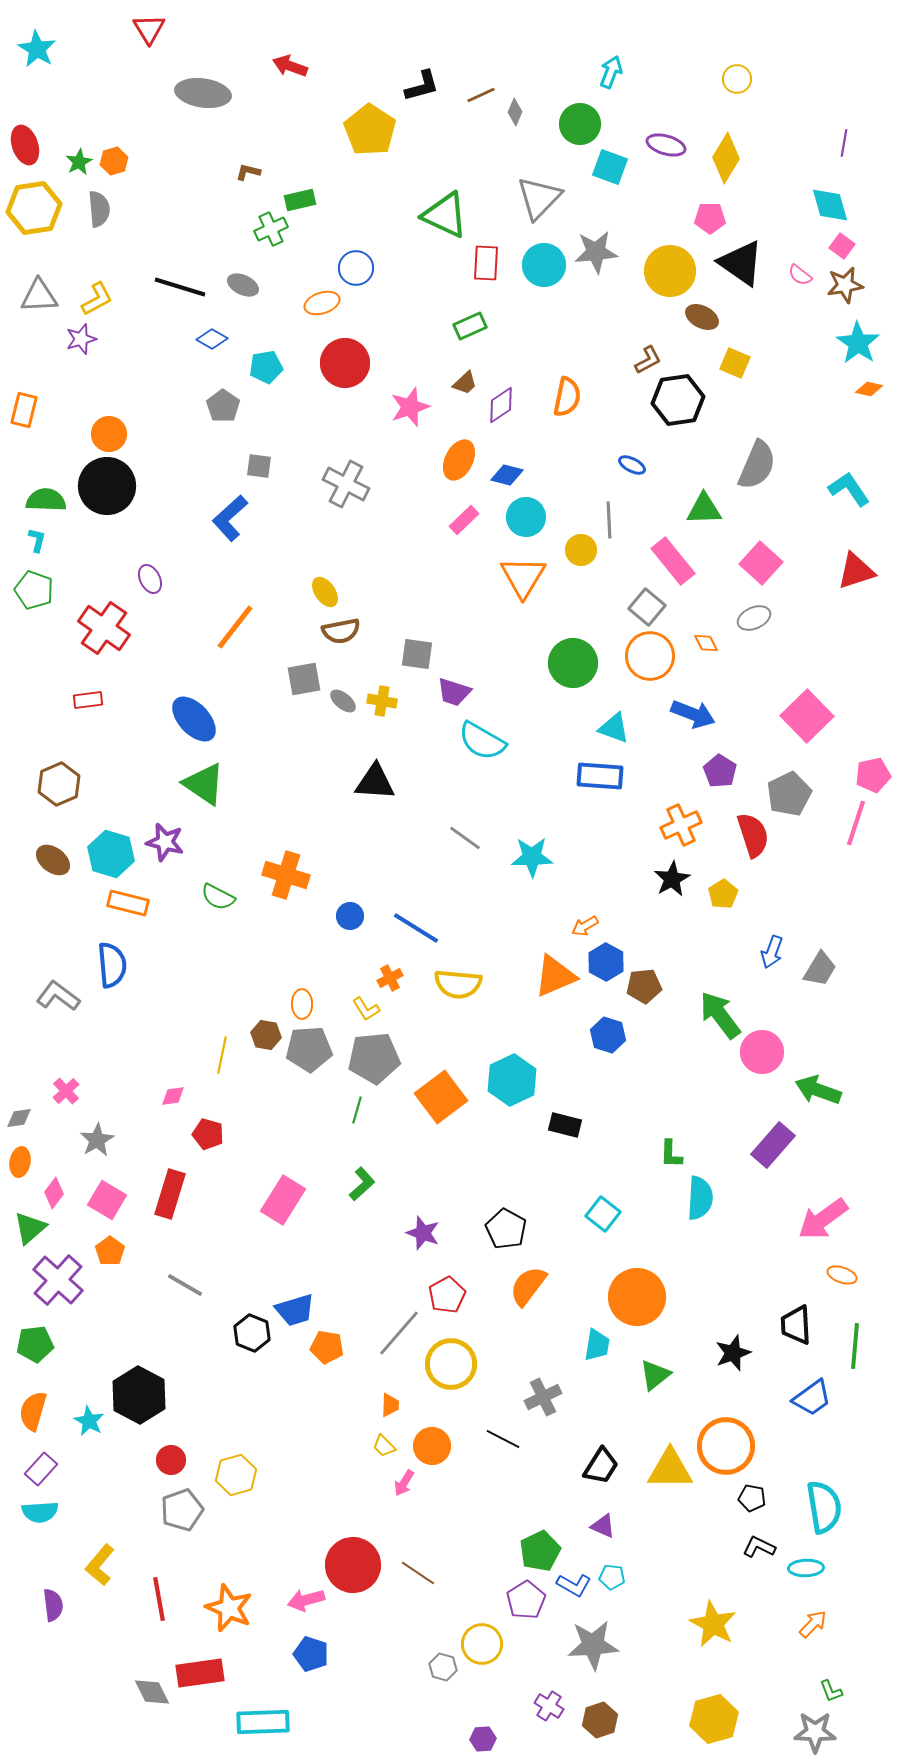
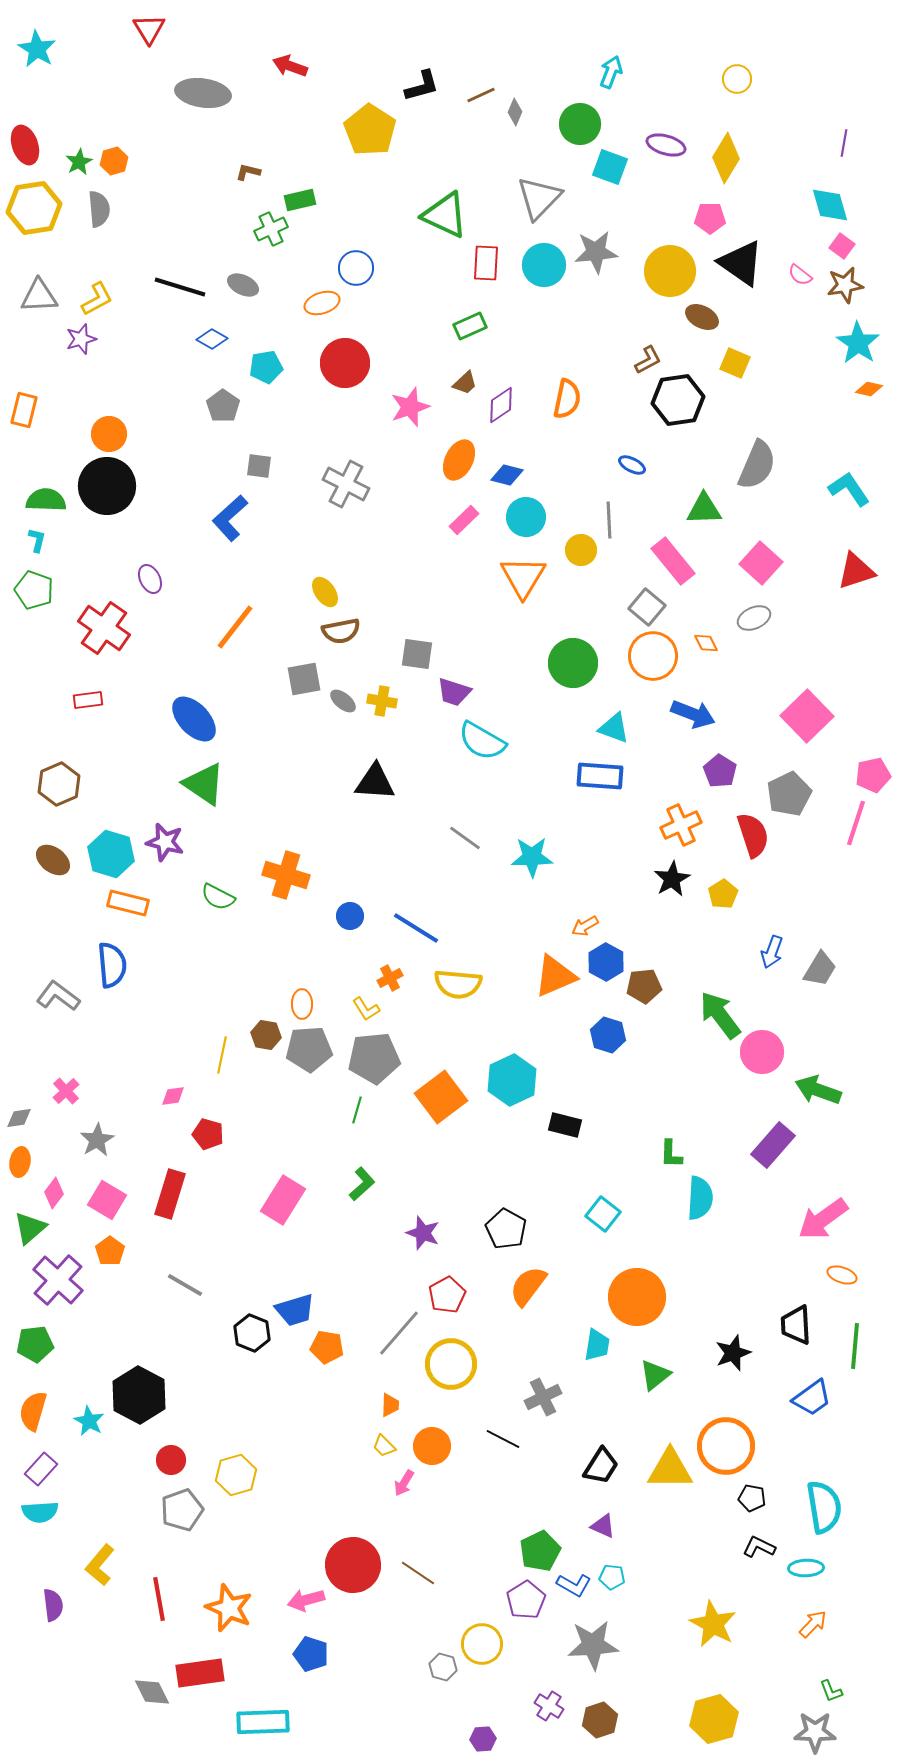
orange semicircle at (567, 397): moved 2 px down
orange circle at (650, 656): moved 3 px right
